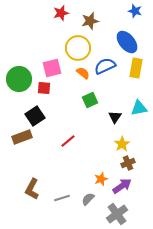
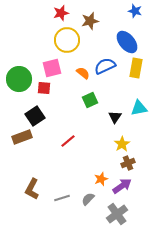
yellow circle: moved 11 px left, 8 px up
